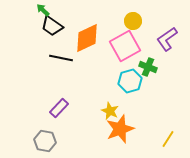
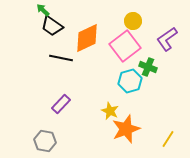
pink square: rotated 8 degrees counterclockwise
purple rectangle: moved 2 px right, 4 px up
orange star: moved 6 px right
